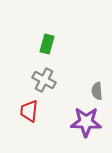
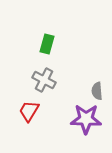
red trapezoid: rotated 25 degrees clockwise
purple star: moved 3 px up
